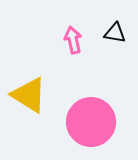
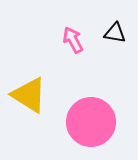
pink arrow: rotated 16 degrees counterclockwise
